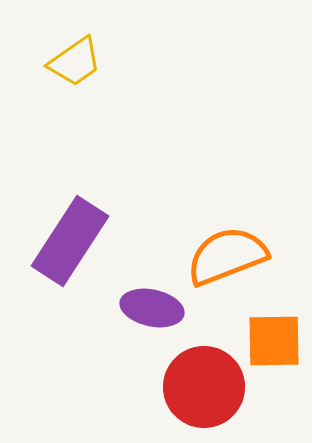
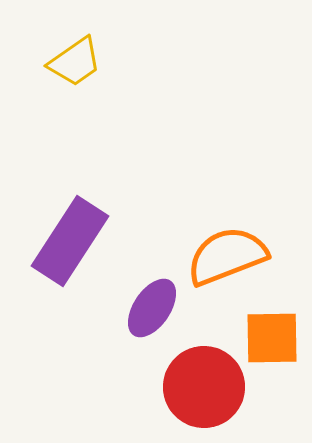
purple ellipse: rotated 68 degrees counterclockwise
orange square: moved 2 px left, 3 px up
